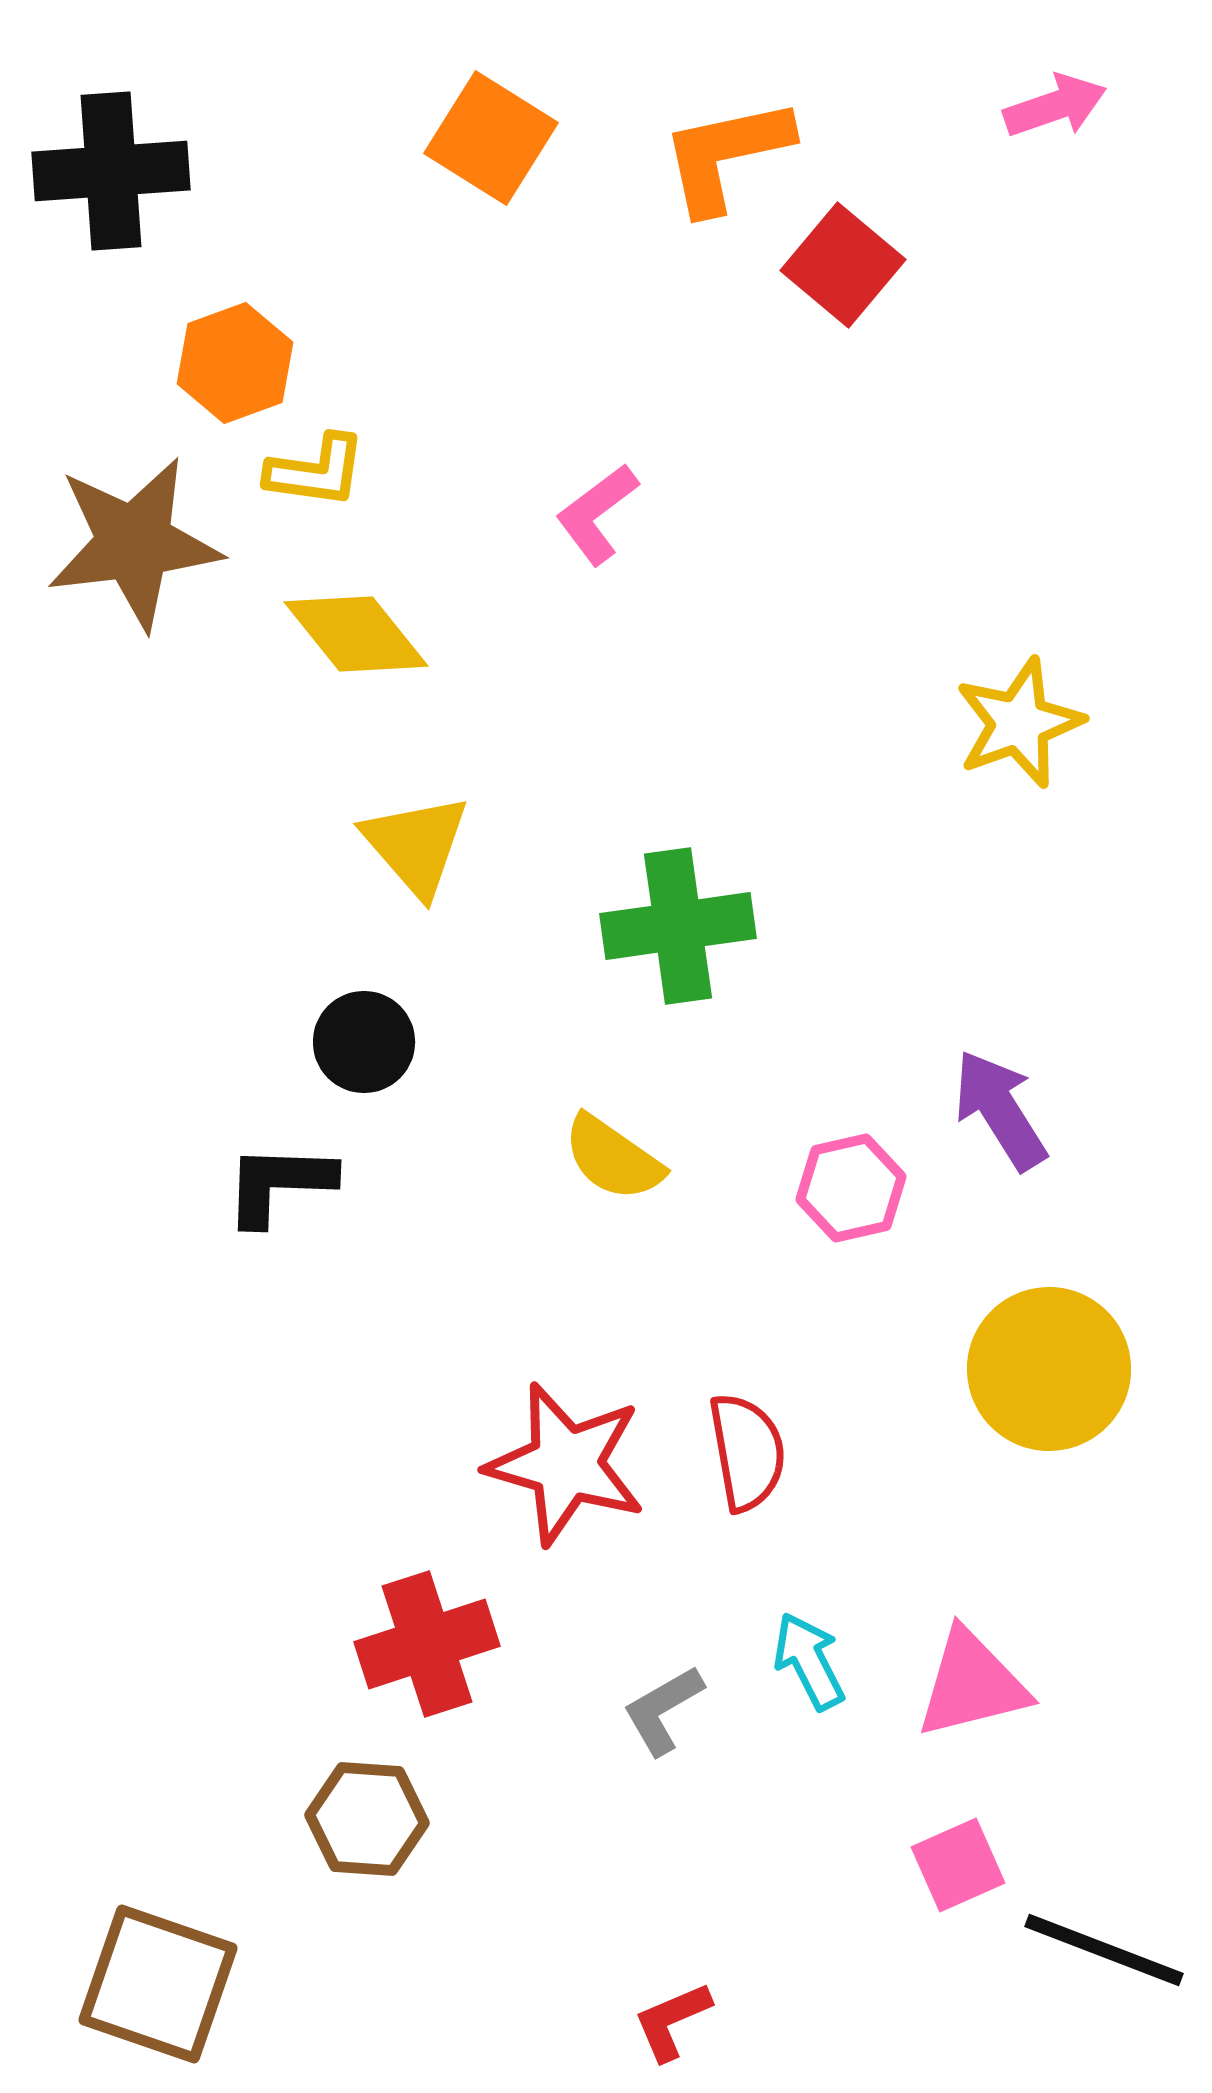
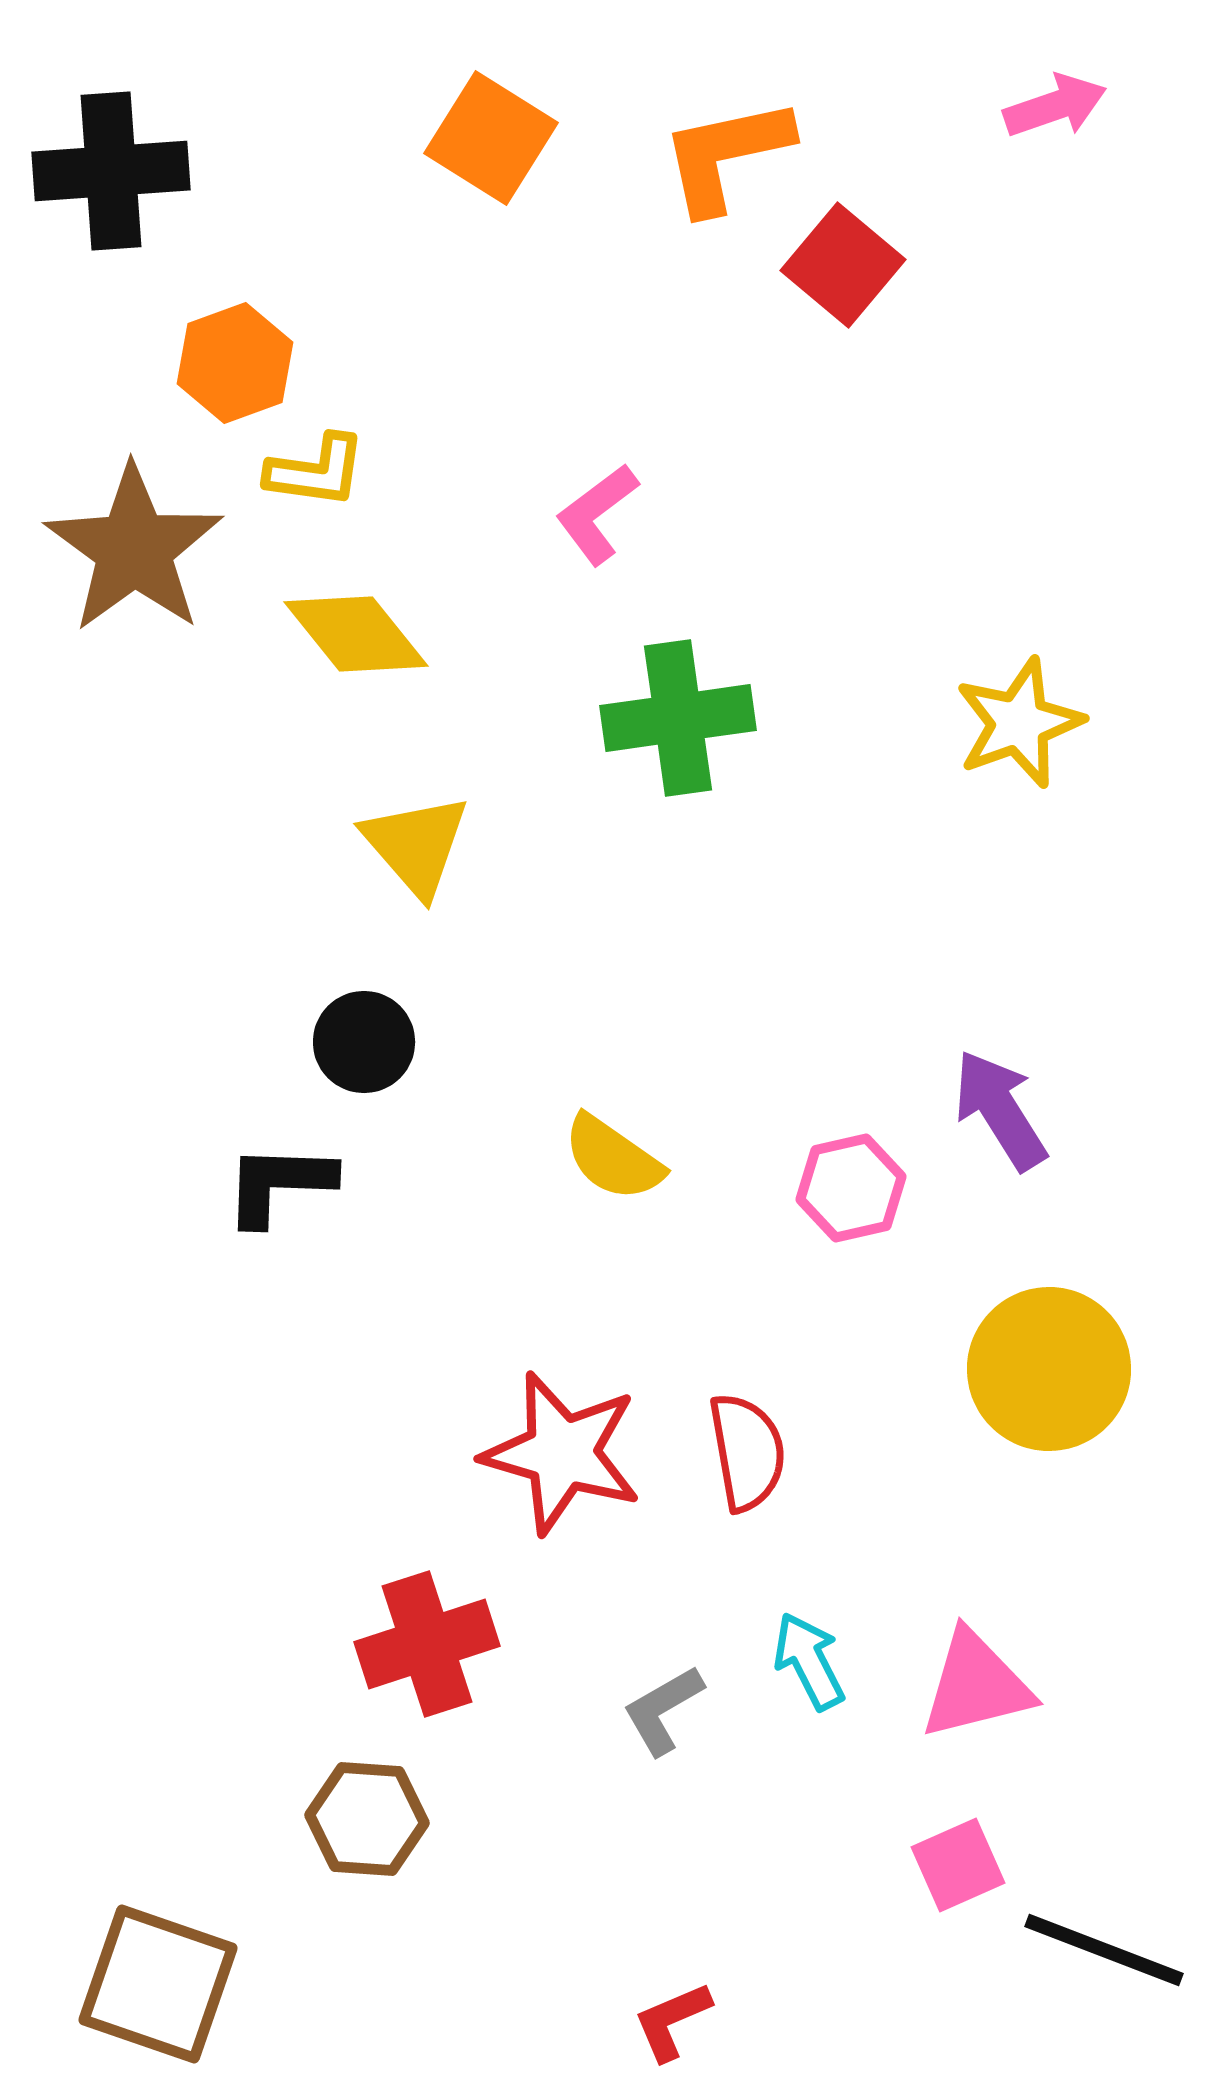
brown star: moved 6 px down; rotated 29 degrees counterclockwise
green cross: moved 208 px up
red star: moved 4 px left, 11 px up
pink triangle: moved 4 px right, 1 px down
